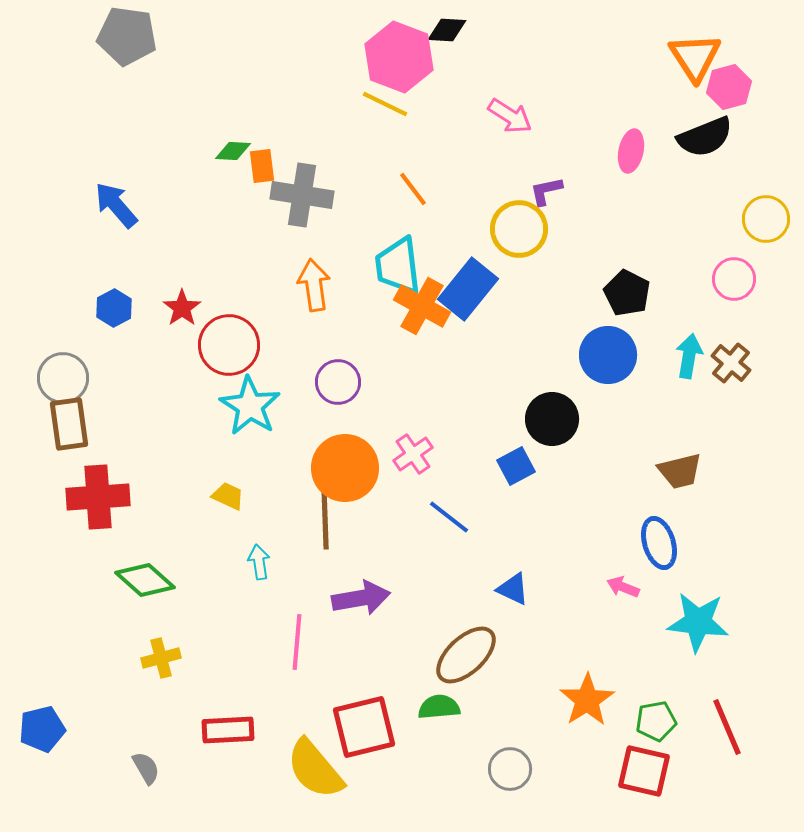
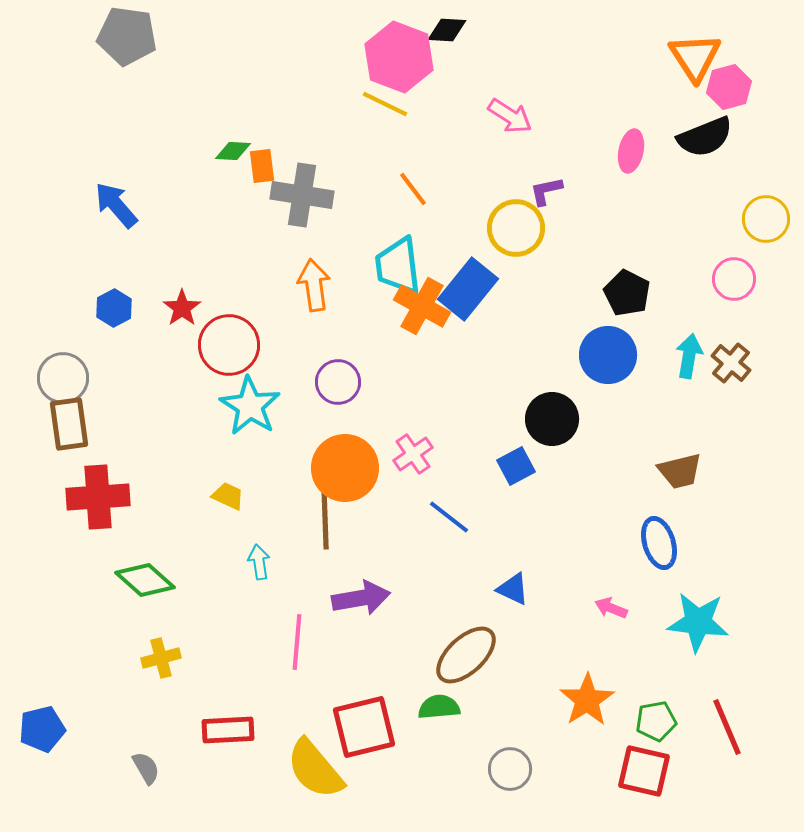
yellow circle at (519, 229): moved 3 px left, 1 px up
pink arrow at (623, 587): moved 12 px left, 21 px down
